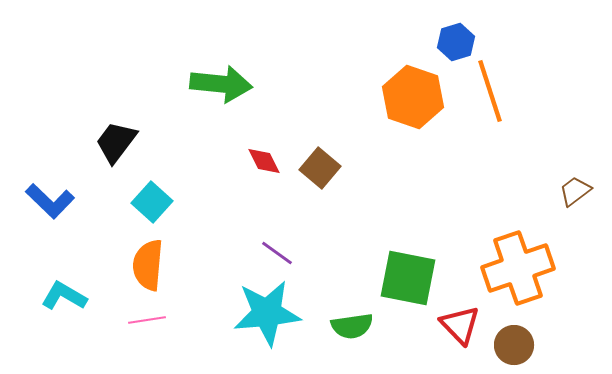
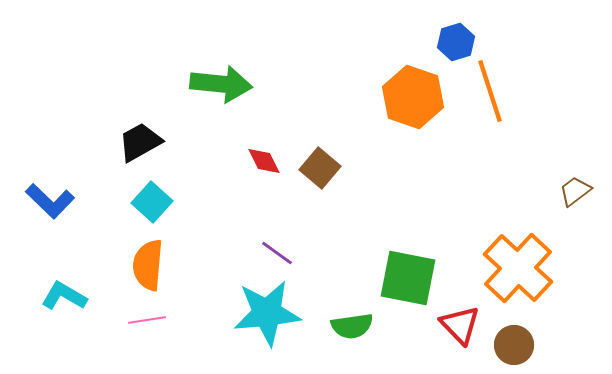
black trapezoid: moved 24 px right; rotated 24 degrees clockwise
orange cross: rotated 28 degrees counterclockwise
